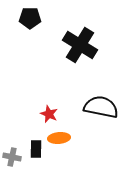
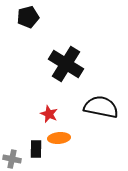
black pentagon: moved 2 px left, 1 px up; rotated 15 degrees counterclockwise
black cross: moved 14 px left, 19 px down
gray cross: moved 2 px down
